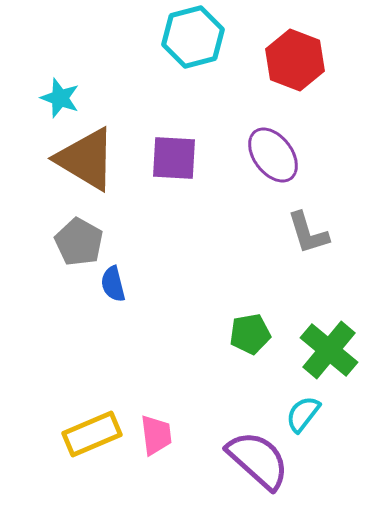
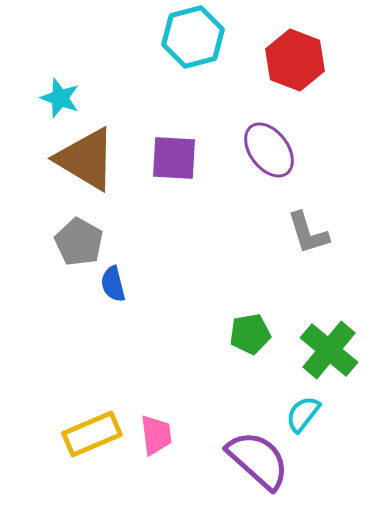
purple ellipse: moved 4 px left, 5 px up
